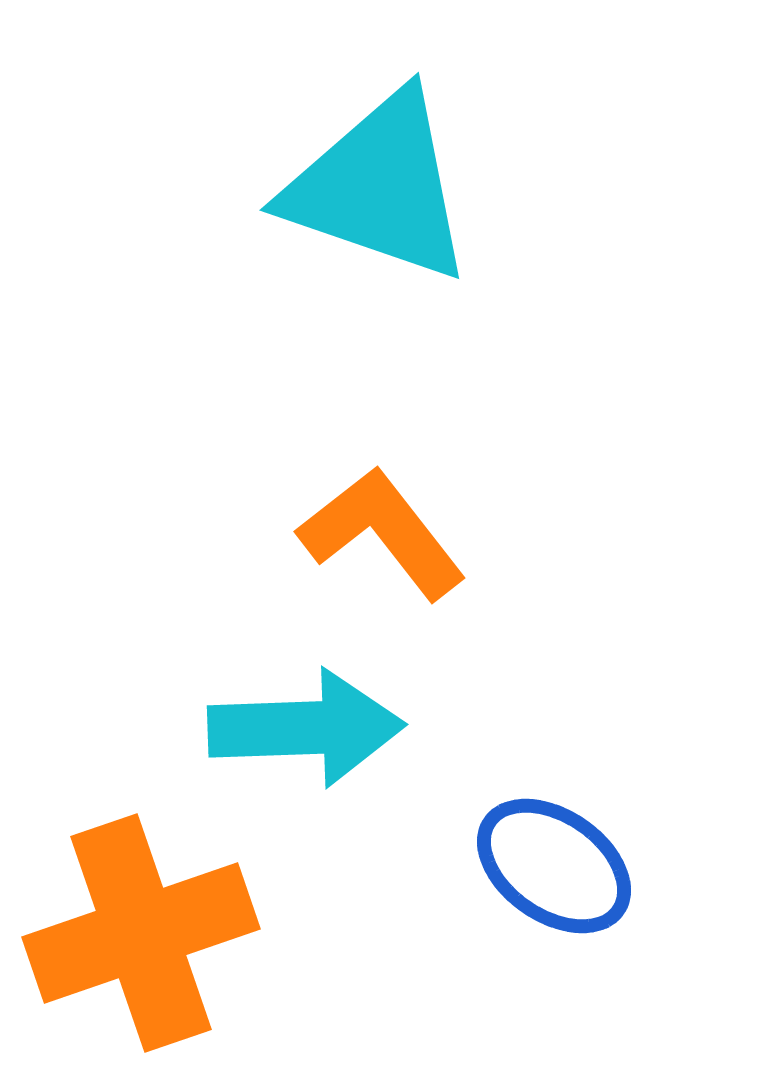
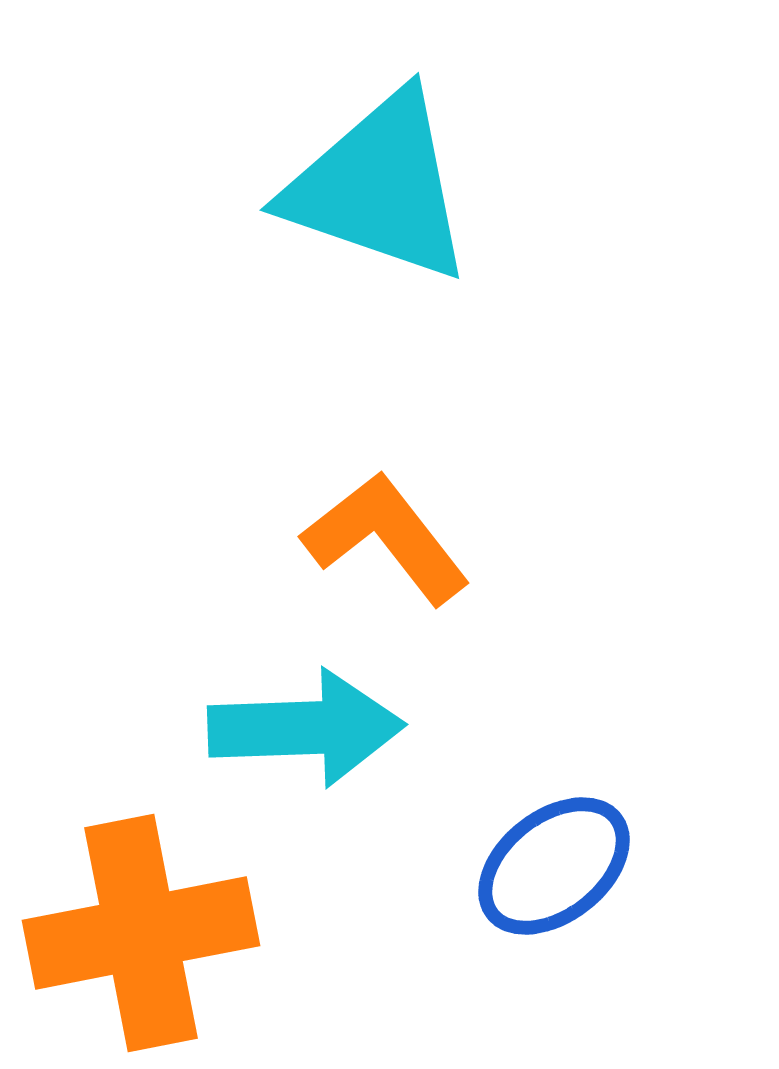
orange L-shape: moved 4 px right, 5 px down
blue ellipse: rotated 73 degrees counterclockwise
orange cross: rotated 8 degrees clockwise
